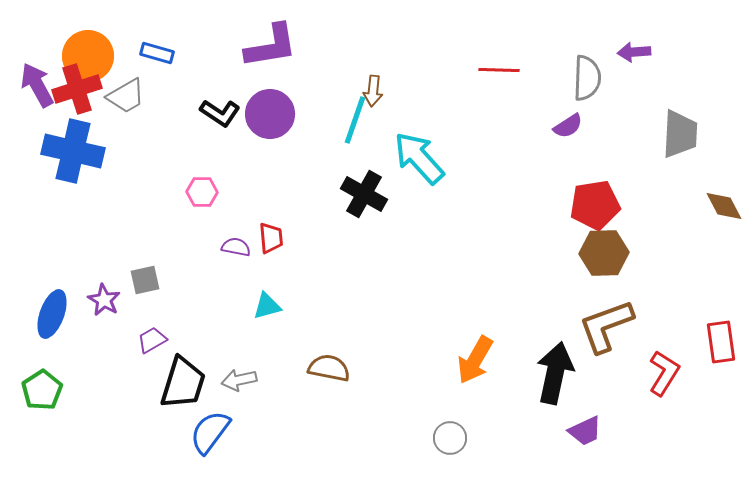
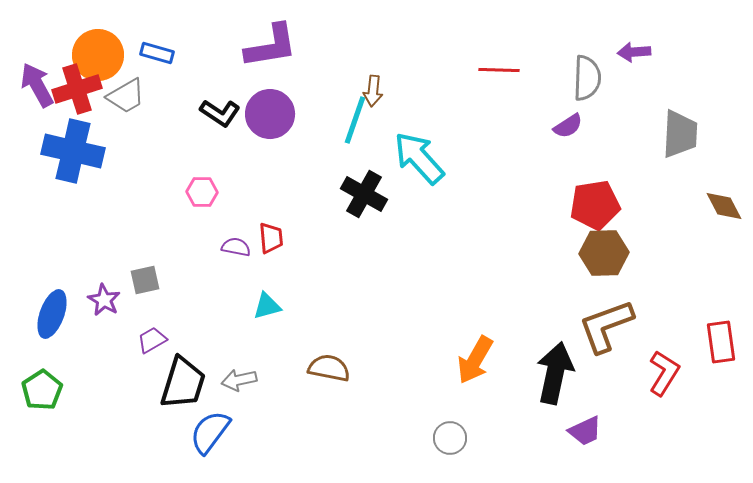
orange circle at (88, 56): moved 10 px right, 1 px up
